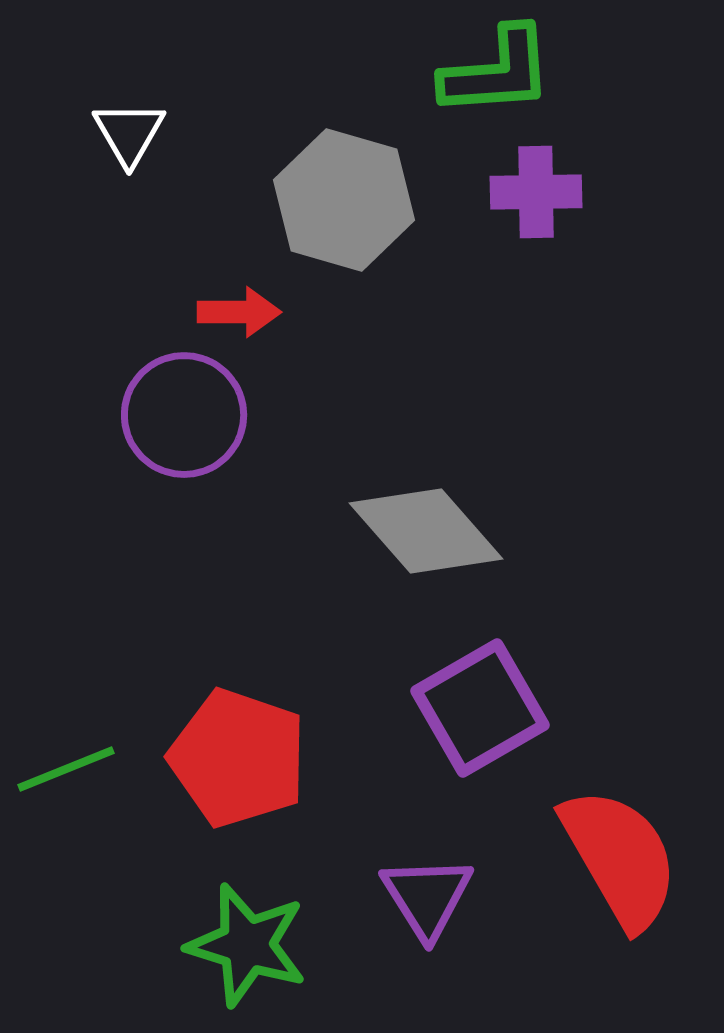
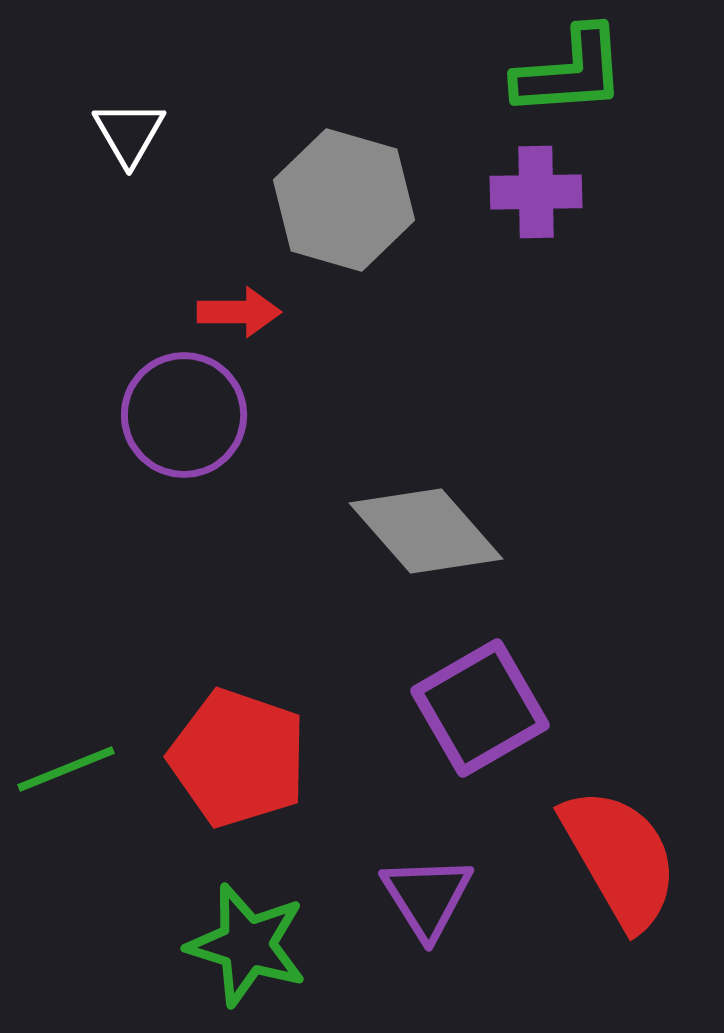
green L-shape: moved 73 px right
